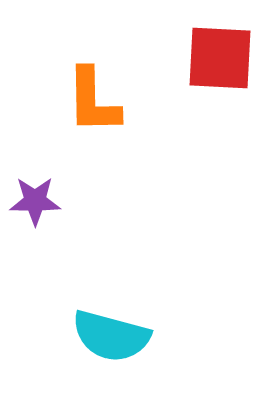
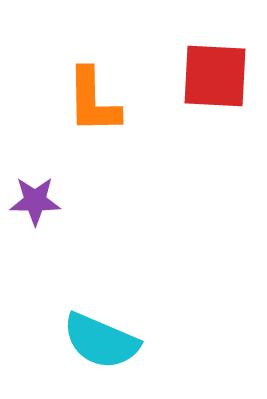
red square: moved 5 px left, 18 px down
cyan semicircle: moved 10 px left, 5 px down; rotated 8 degrees clockwise
